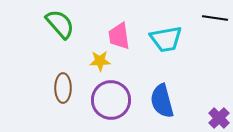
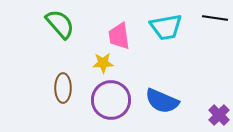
cyan trapezoid: moved 12 px up
yellow star: moved 3 px right, 2 px down
blue semicircle: rotated 52 degrees counterclockwise
purple cross: moved 3 px up
